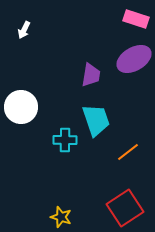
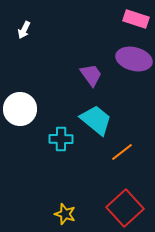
purple ellipse: rotated 44 degrees clockwise
purple trapezoid: rotated 45 degrees counterclockwise
white circle: moved 1 px left, 2 px down
cyan trapezoid: rotated 32 degrees counterclockwise
cyan cross: moved 4 px left, 1 px up
orange line: moved 6 px left
red square: rotated 9 degrees counterclockwise
yellow star: moved 4 px right, 3 px up
